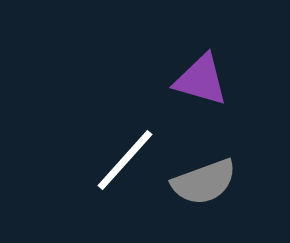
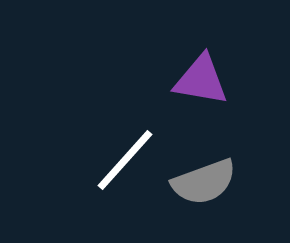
purple triangle: rotated 6 degrees counterclockwise
